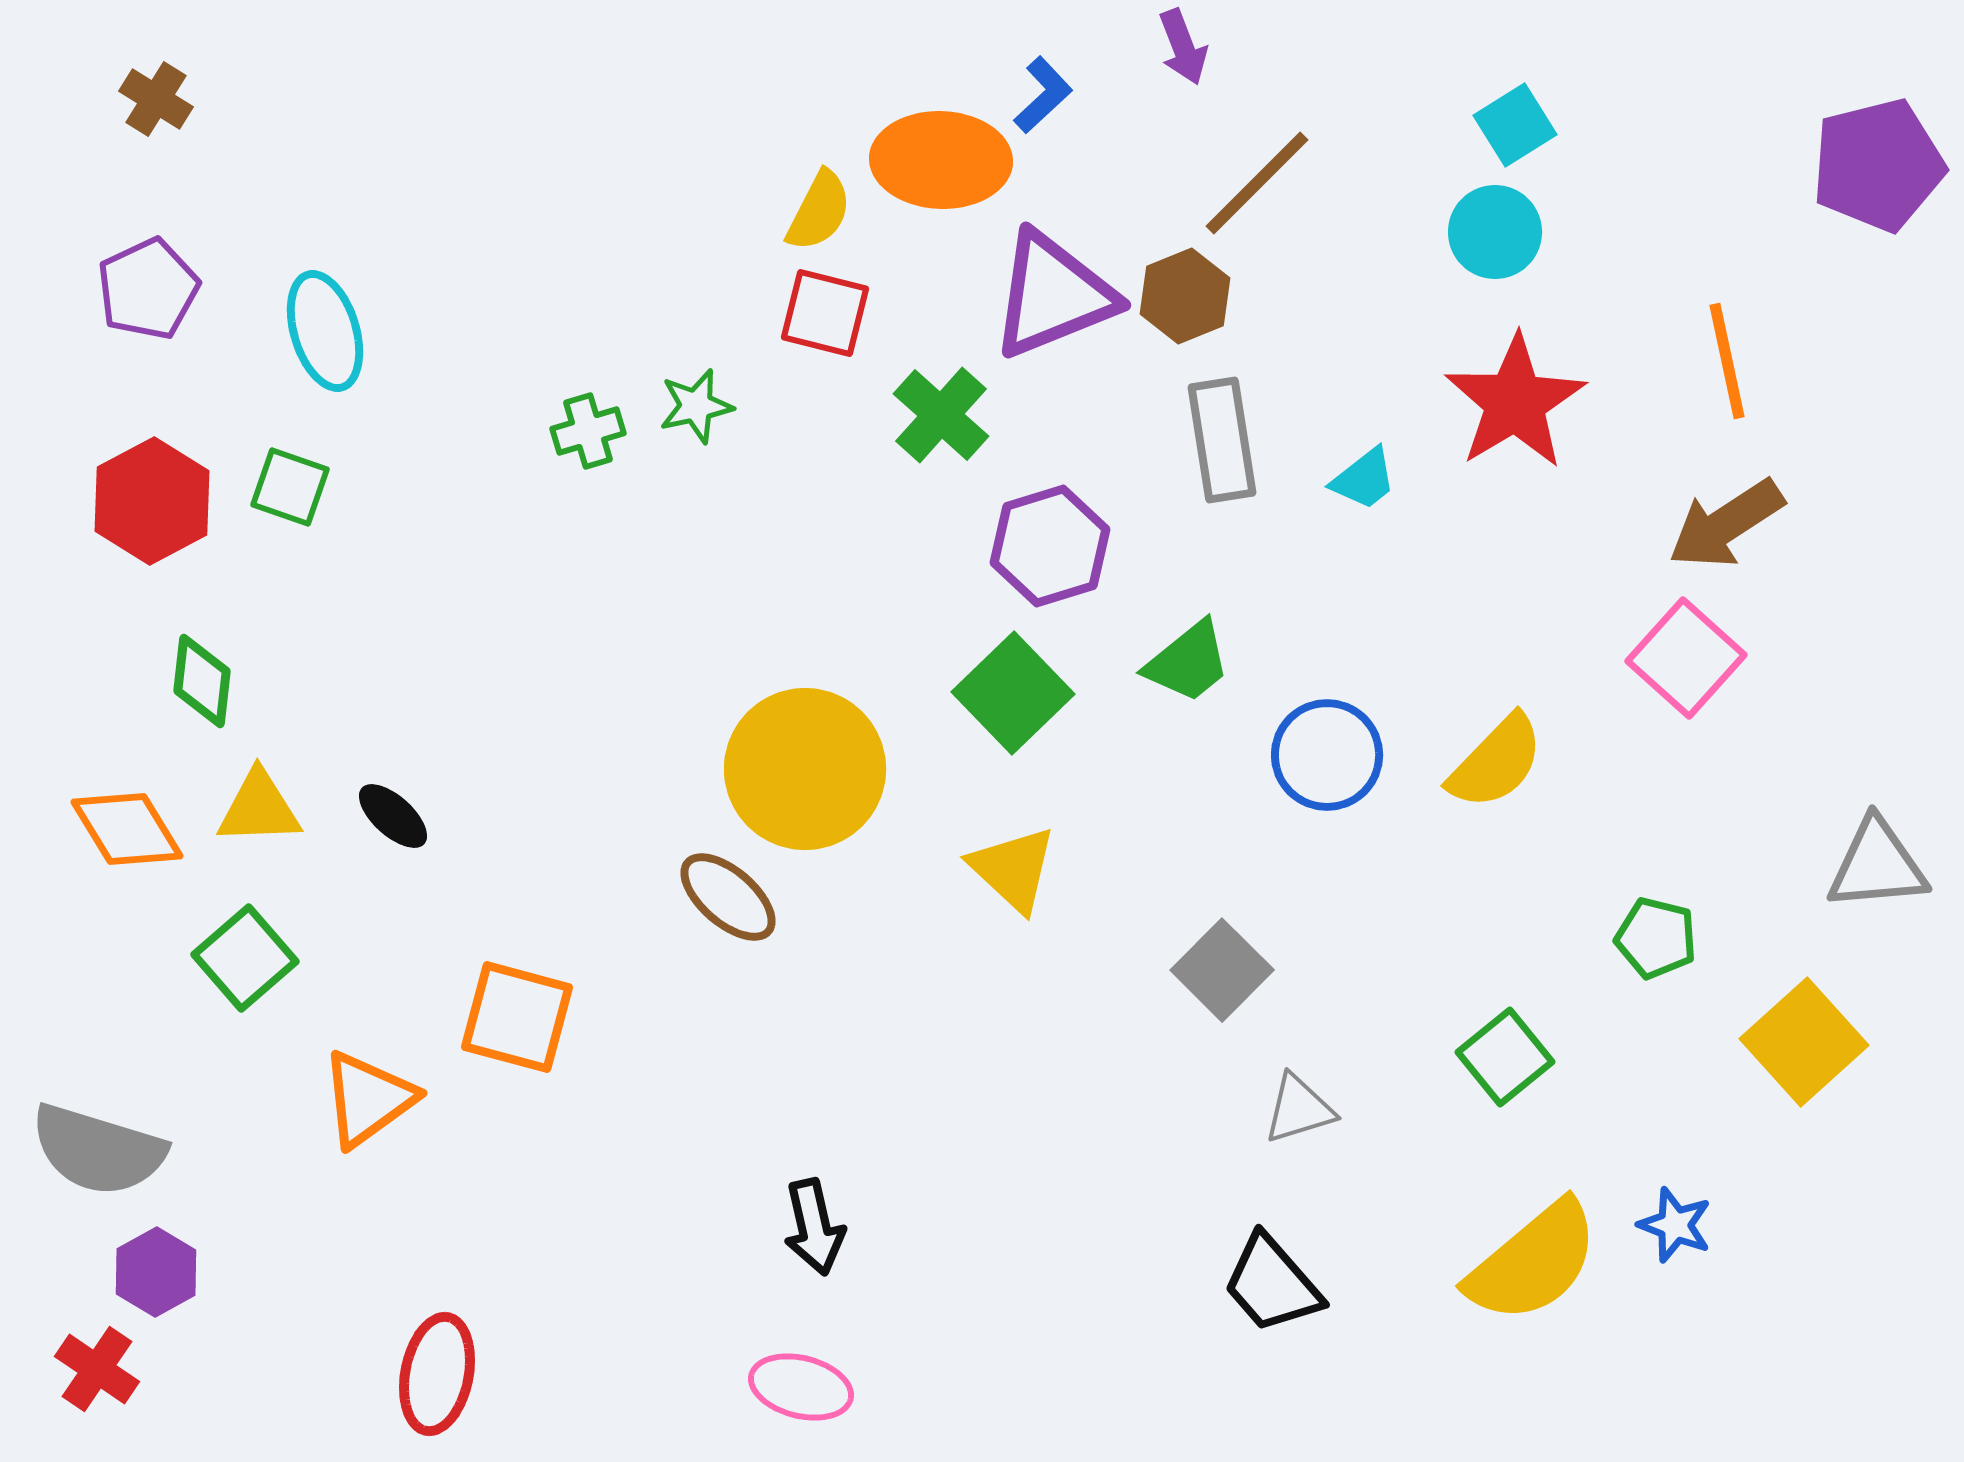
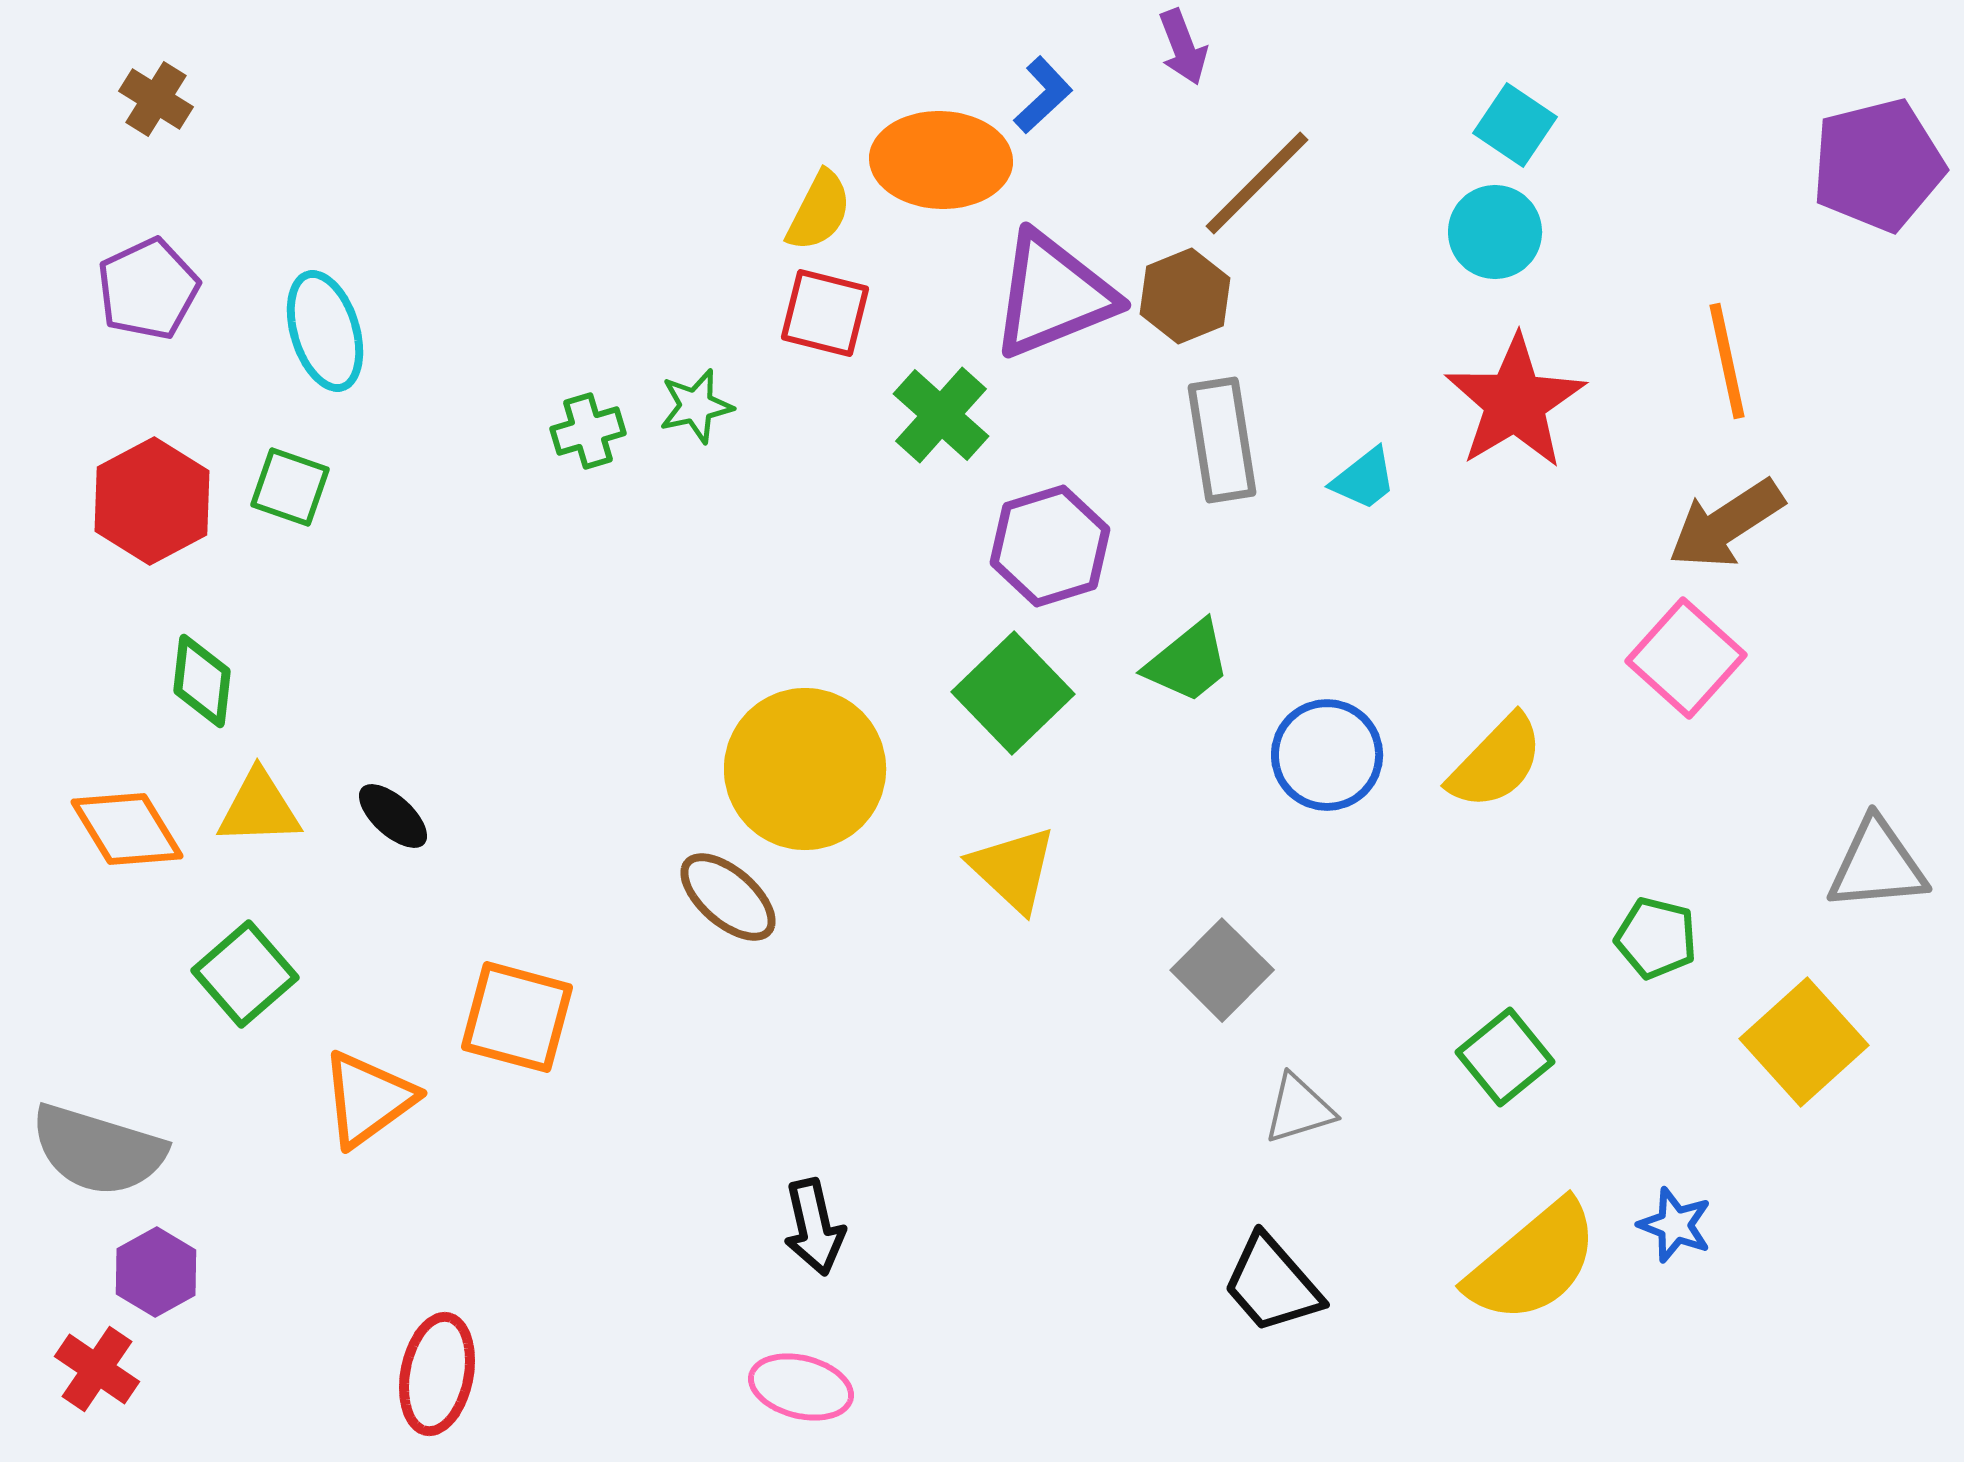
cyan square at (1515, 125): rotated 24 degrees counterclockwise
green square at (245, 958): moved 16 px down
